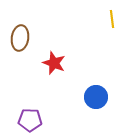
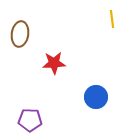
brown ellipse: moved 4 px up
red star: rotated 25 degrees counterclockwise
